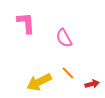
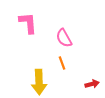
pink L-shape: moved 2 px right
orange line: moved 6 px left, 10 px up; rotated 24 degrees clockwise
yellow arrow: rotated 65 degrees counterclockwise
